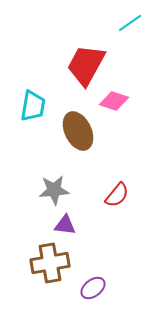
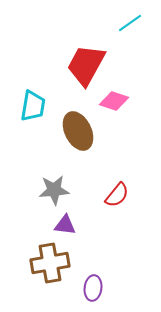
purple ellipse: rotated 45 degrees counterclockwise
